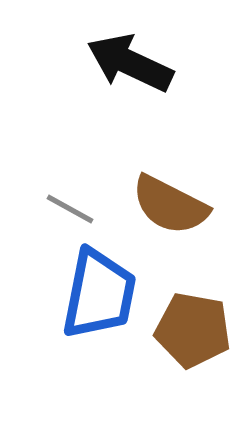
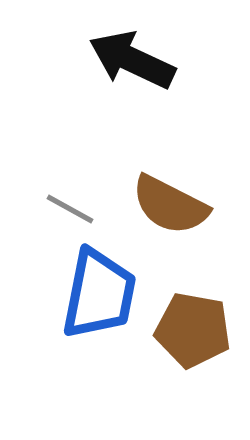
black arrow: moved 2 px right, 3 px up
